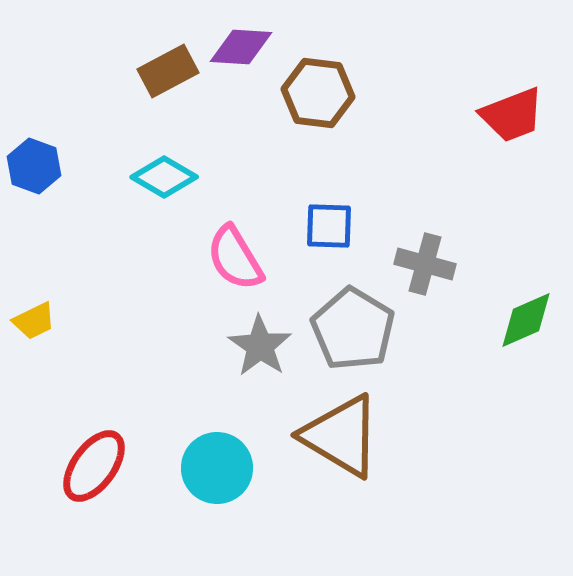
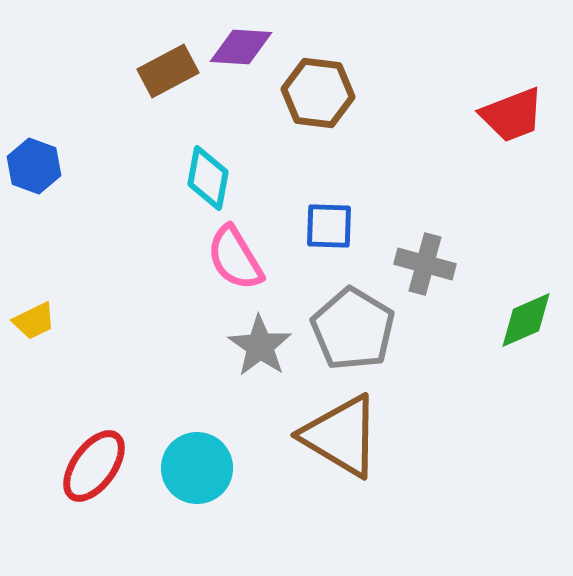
cyan diamond: moved 44 px right, 1 px down; rotated 70 degrees clockwise
cyan circle: moved 20 px left
